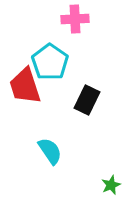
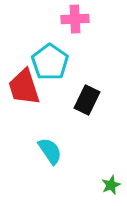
red trapezoid: moved 1 px left, 1 px down
